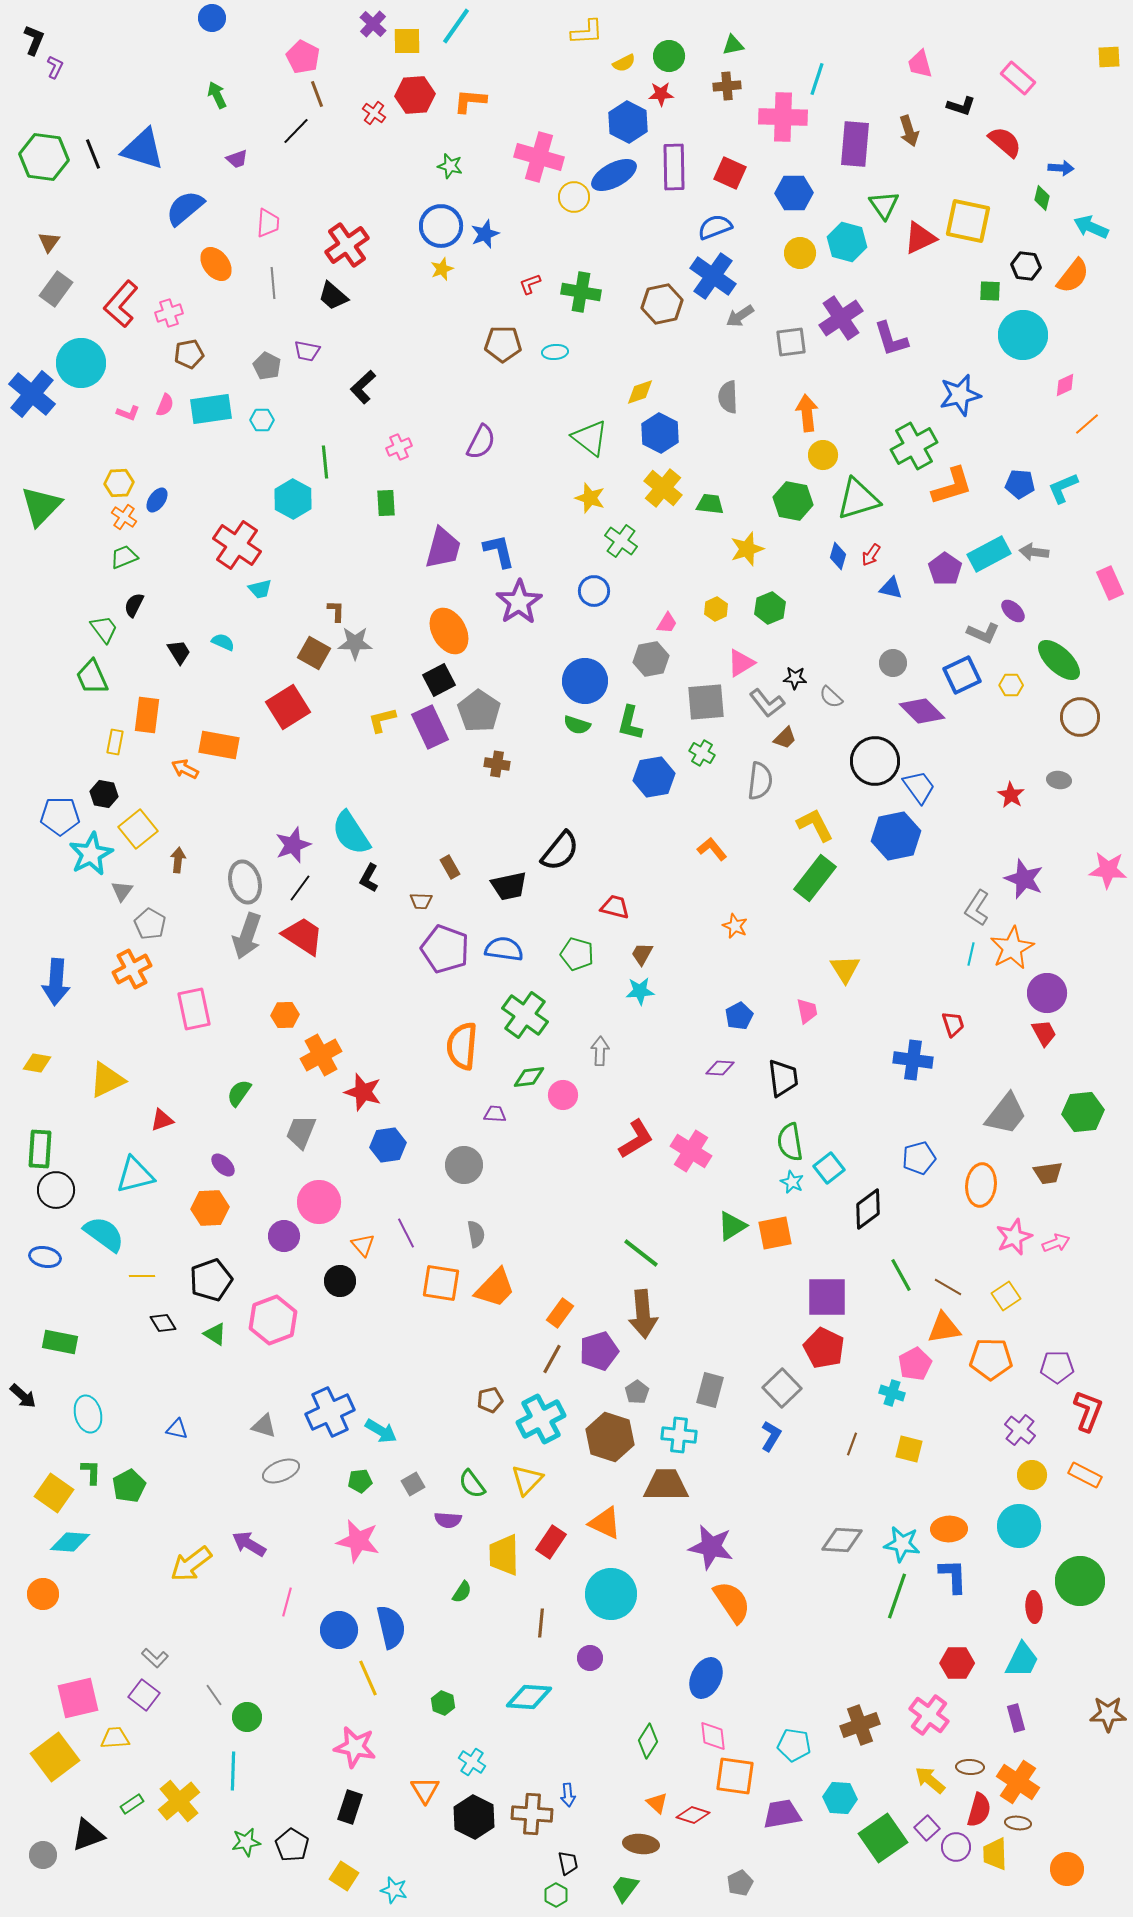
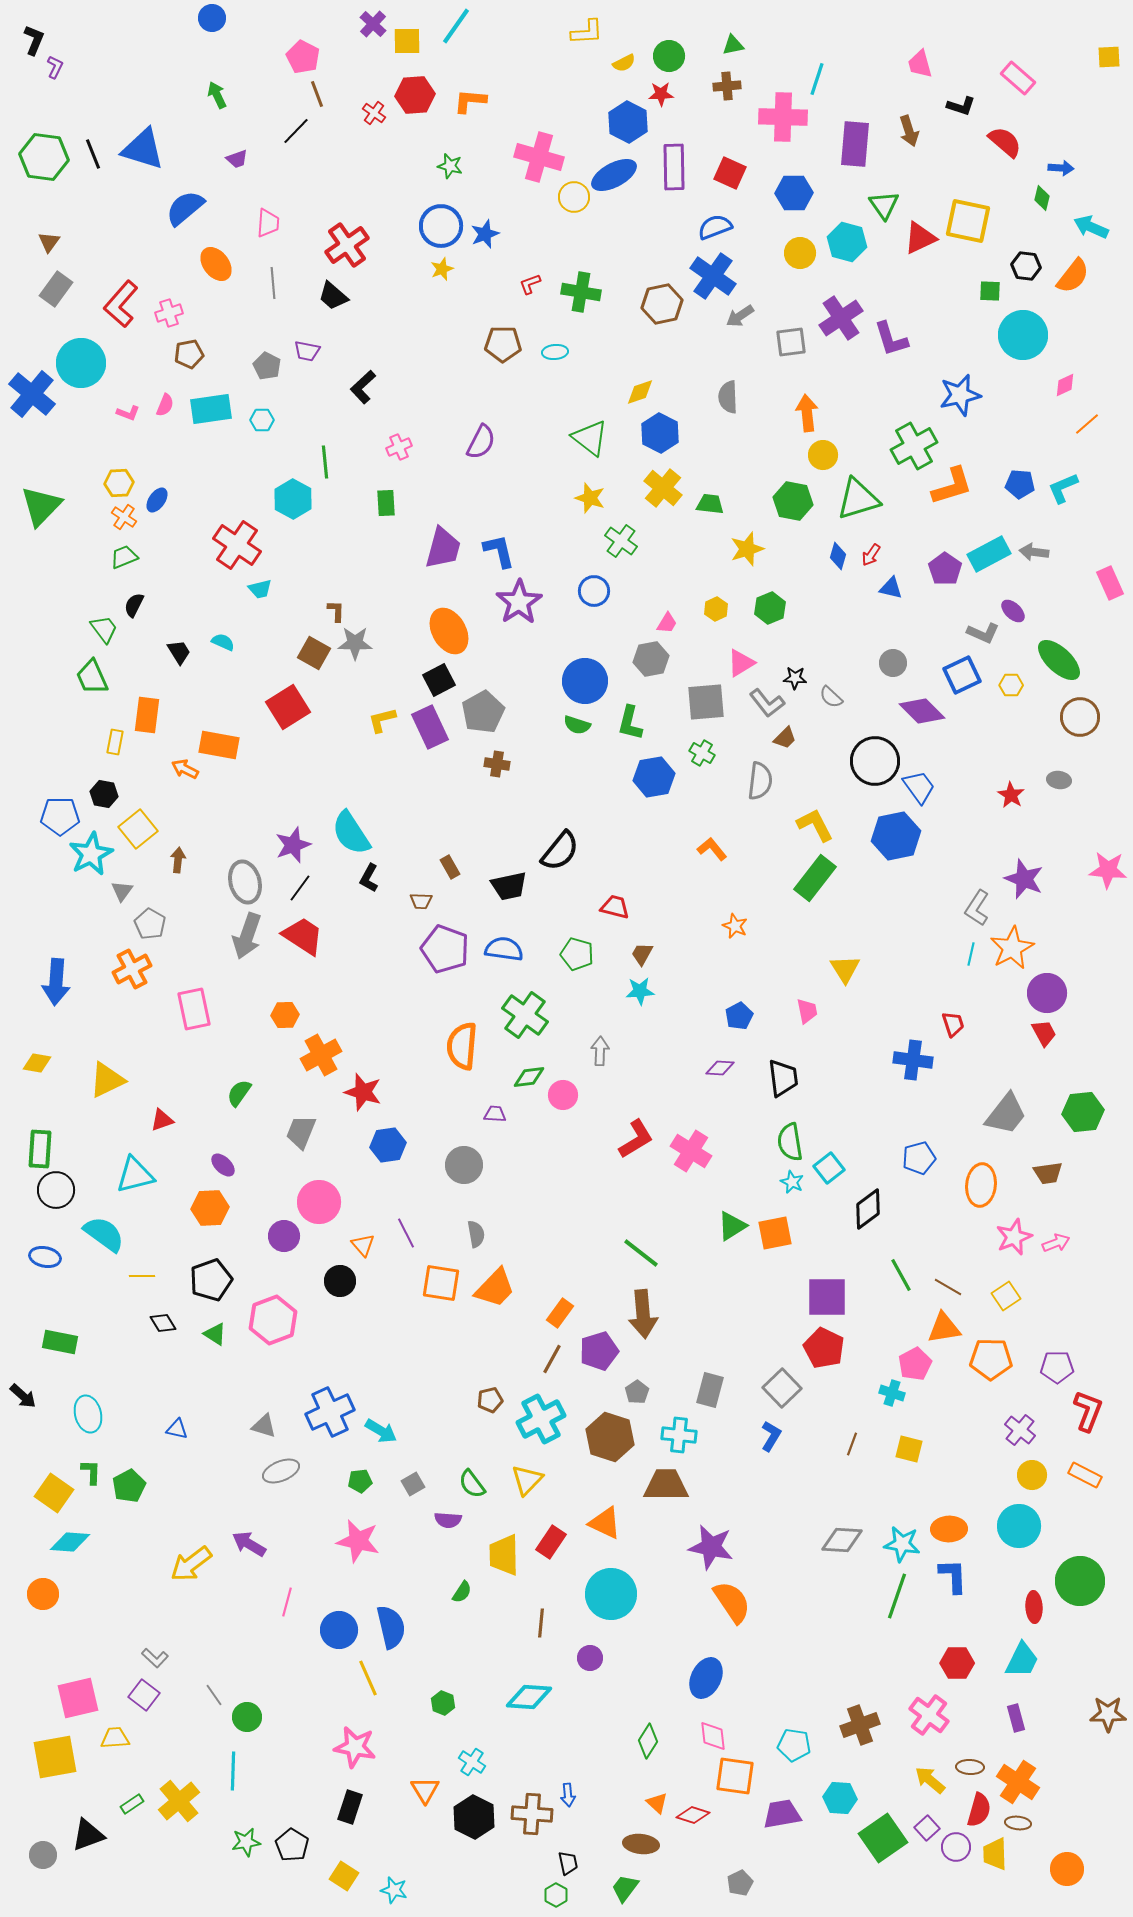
gray pentagon at (479, 711): moved 4 px right, 1 px down; rotated 9 degrees clockwise
yellow square at (55, 1757): rotated 27 degrees clockwise
